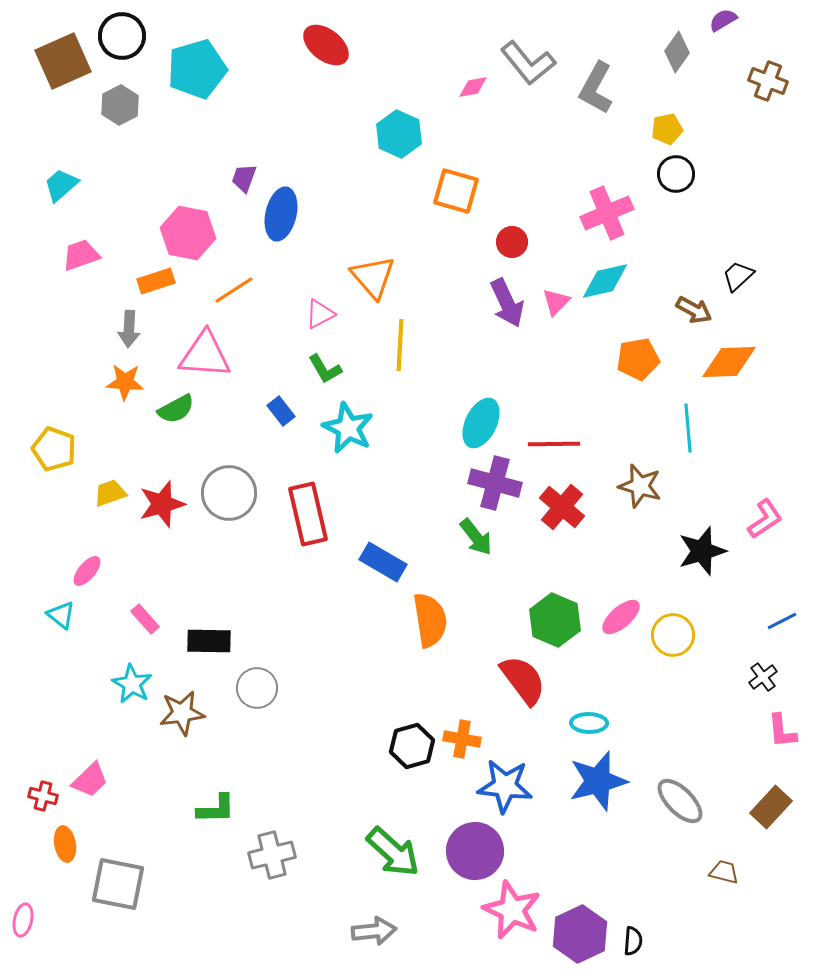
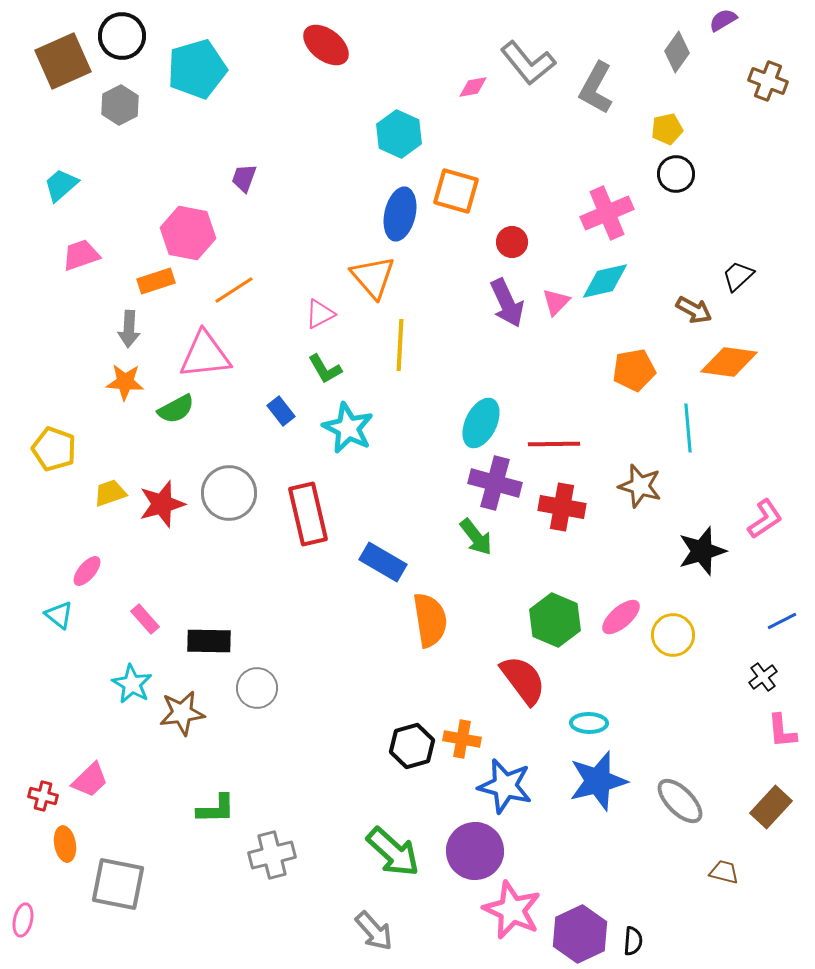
blue ellipse at (281, 214): moved 119 px right
pink triangle at (205, 355): rotated 10 degrees counterclockwise
orange pentagon at (638, 359): moved 4 px left, 11 px down
orange diamond at (729, 362): rotated 10 degrees clockwise
red cross at (562, 507): rotated 30 degrees counterclockwise
cyan triangle at (61, 615): moved 2 px left
blue star at (505, 786): rotated 8 degrees clockwise
gray arrow at (374, 931): rotated 54 degrees clockwise
